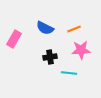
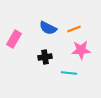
blue semicircle: moved 3 px right
black cross: moved 5 px left
